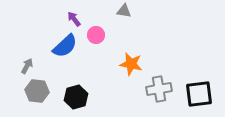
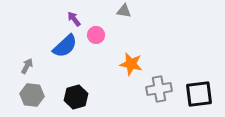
gray hexagon: moved 5 px left, 4 px down
